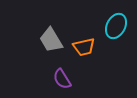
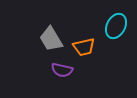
gray trapezoid: moved 1 px up
purple semicircle: moved 9 px up; rotated 45 degrees counterclockwise
